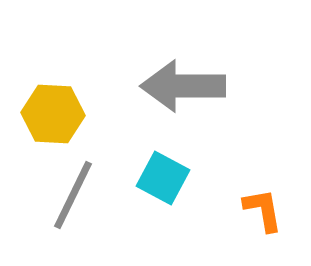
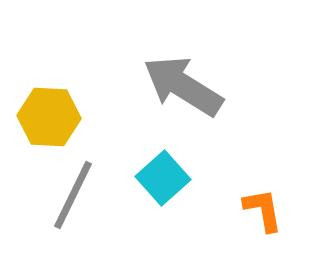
gray arrow: rotated 32 degrees clockwise
yellow hexagon: moved 4 px left, 3 px down
cyan square: rotated 20 degrees clockwise
